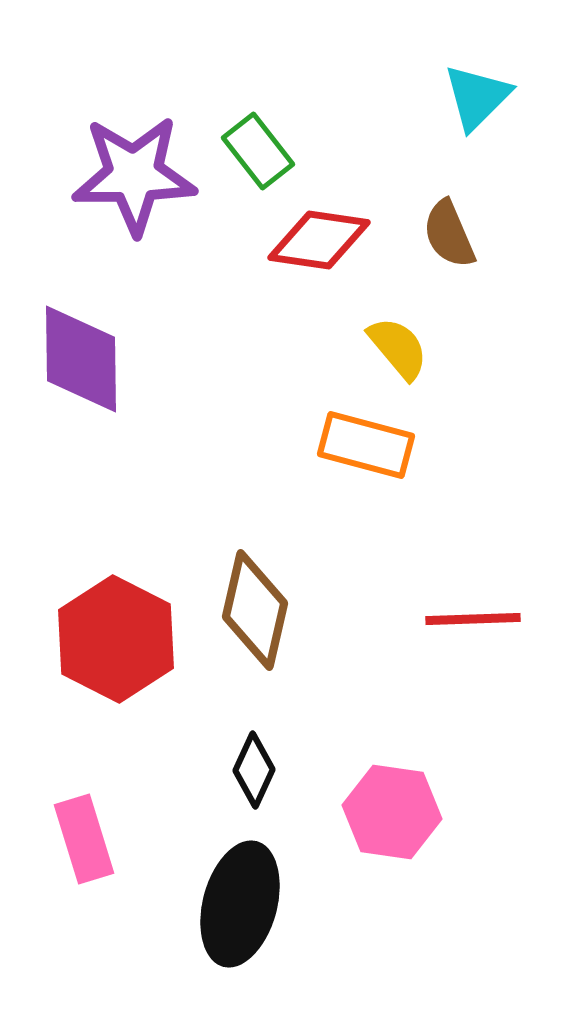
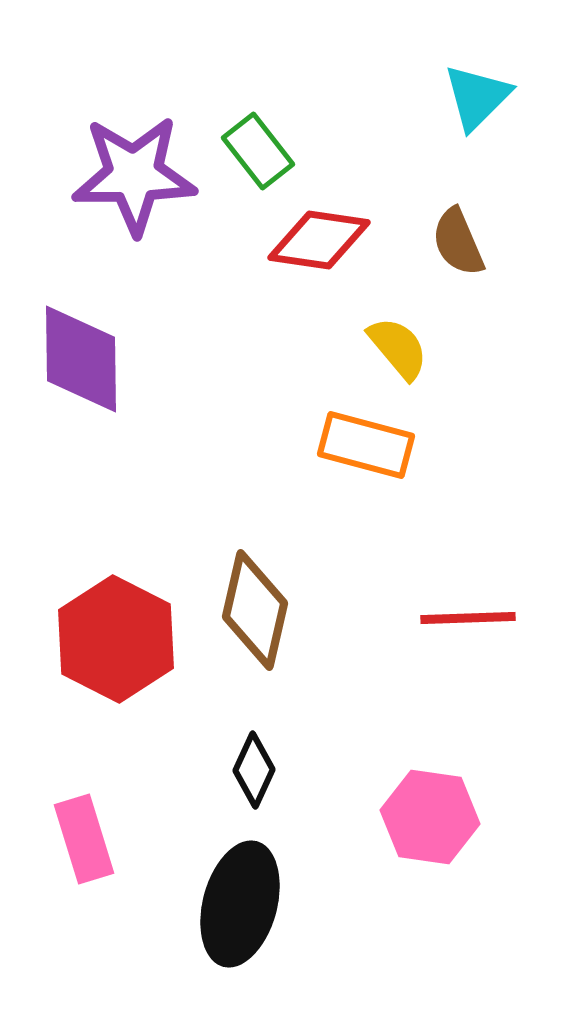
brown semicircle: moved 9 px right, 8 px down
red line: moved 5 px left, 1 px up
pink hexagon: moved 38 px right, 5 px down
